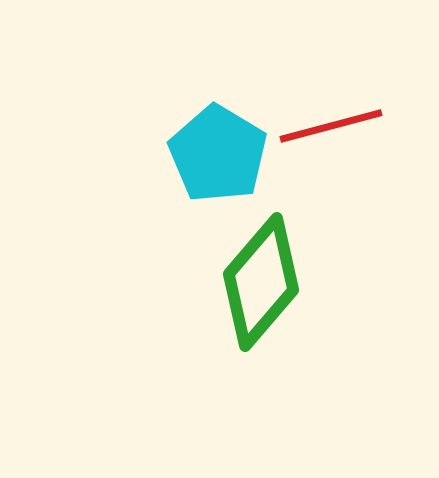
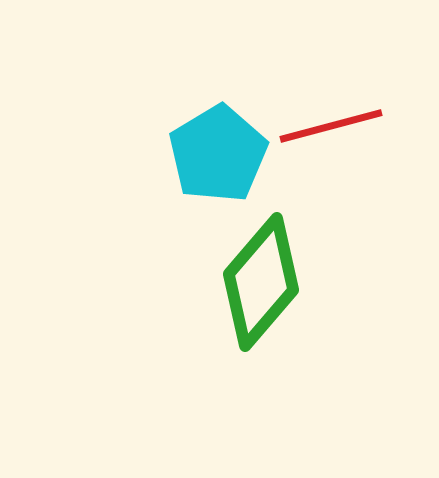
cyan pentagon: rotated 10 degrees clockwise
